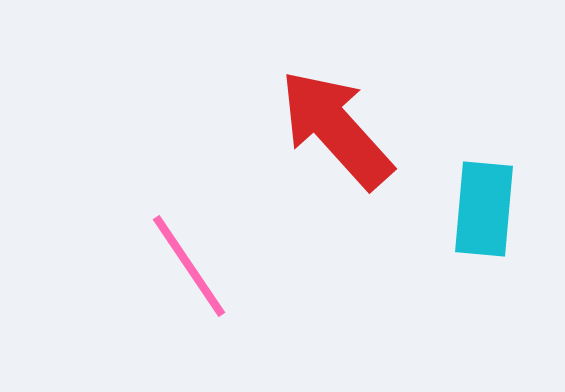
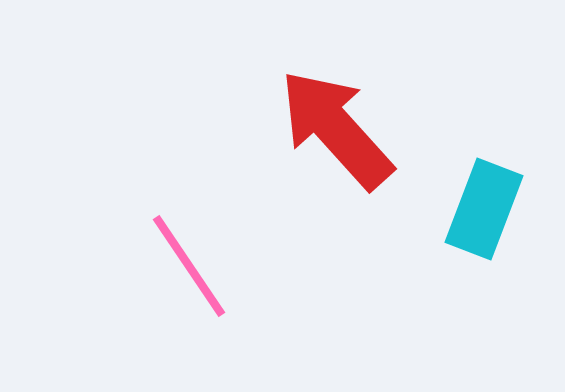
cyan rectangle: rotated 16 degrees clockwise
